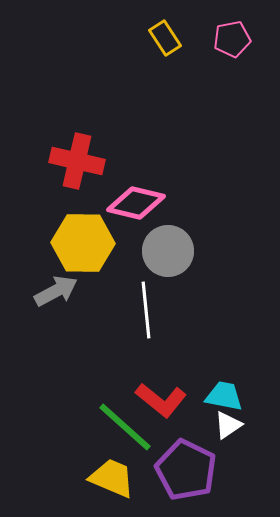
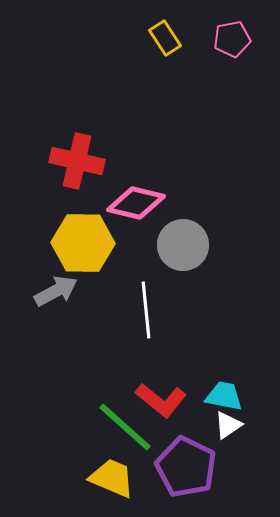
gray circle: moved 15 px right, 6 px up
purple pentagon: moved 3 px up
